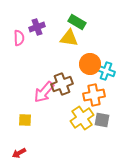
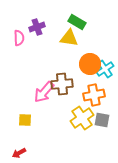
cyan cross: moved 1 px left, 2 px up; rotated 36 degrees clockwise
brown cross: rotated 15 degrees clockwise
